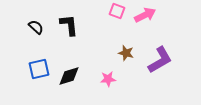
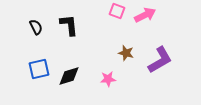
black semicircle: rotated 21 degrees clockwise
